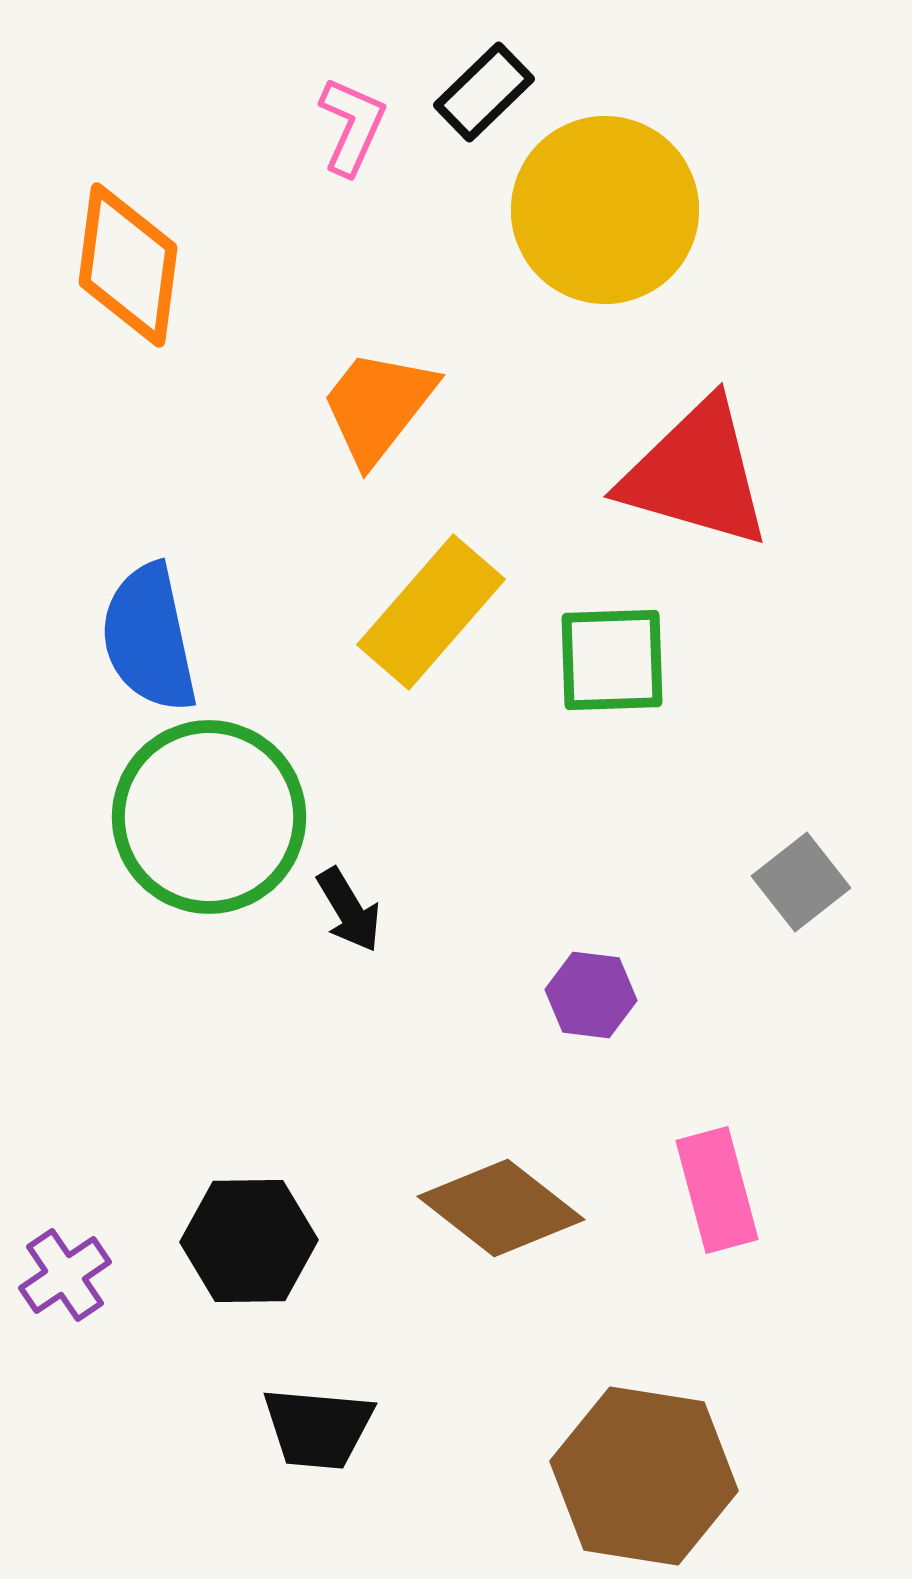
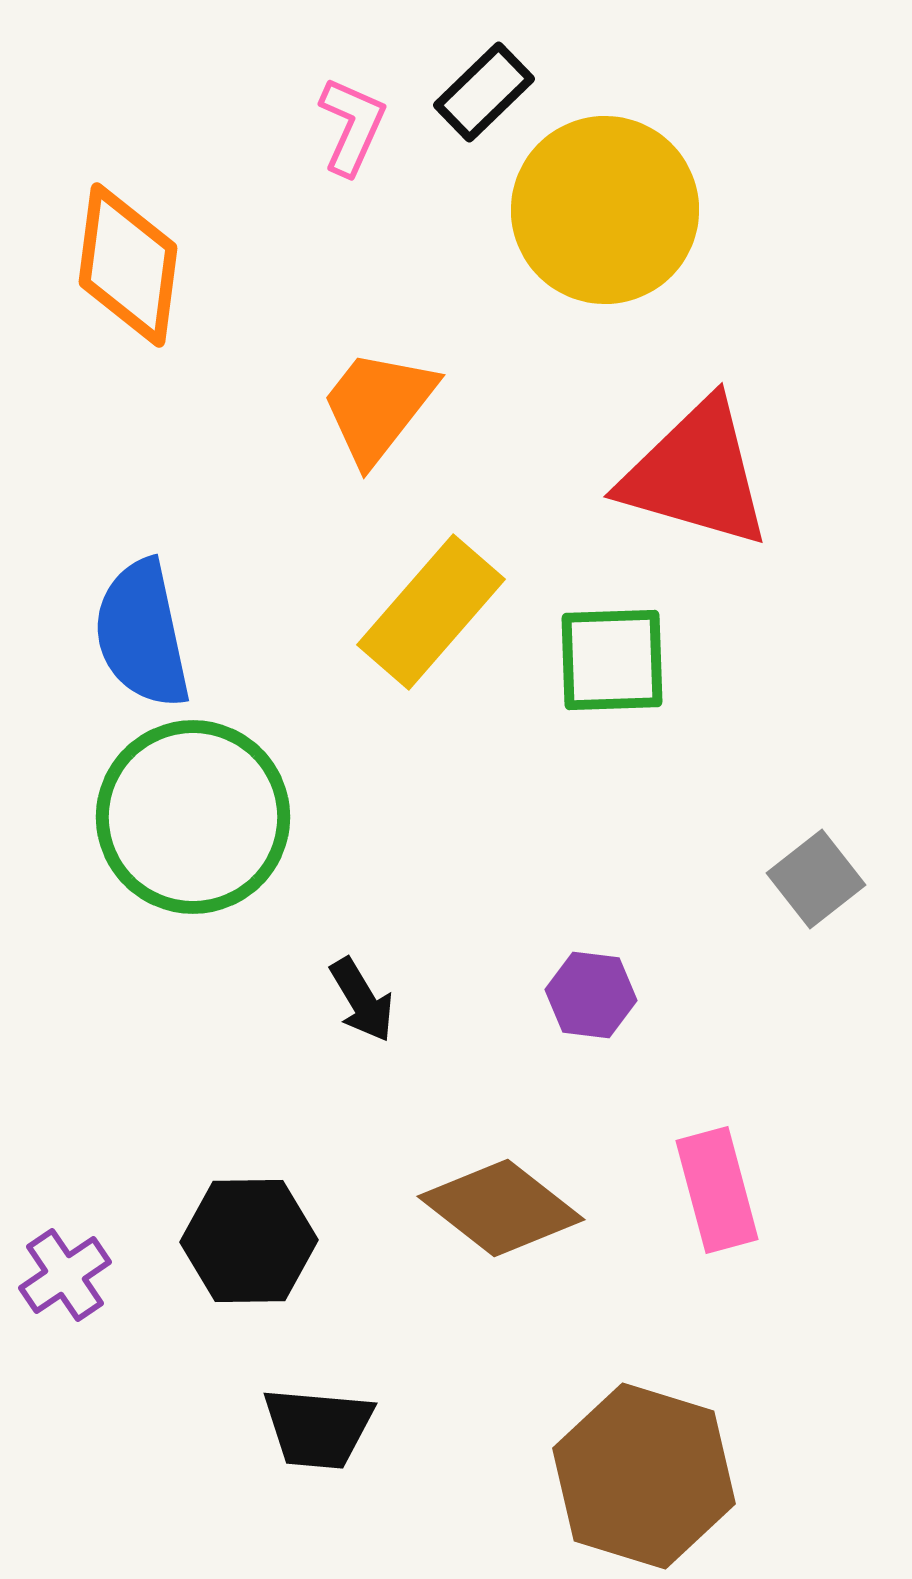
blue semicircle: moved 7 px left, 4 px up
green circle: moved 16 px left
gray square: moved 15 px right, 3 px up
black arrow: moved 13 px right, 90 px down
brown hexagon: rotated 8 degrees clockwise
